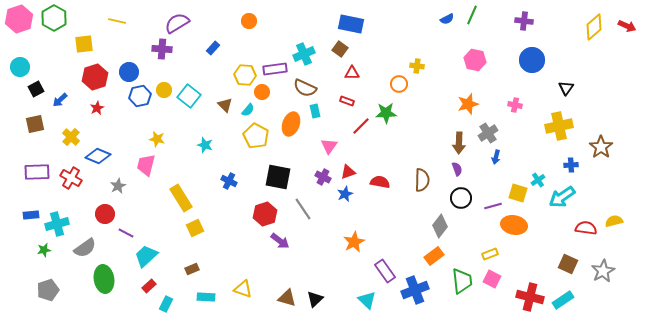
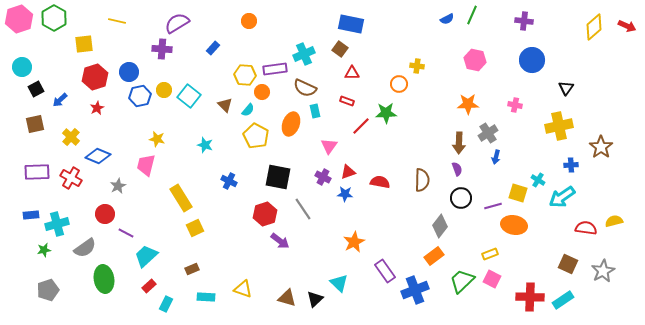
cyan circle at (20, 67): moved 2 px right
orange star at (468, 104): rotated 15 degrees clockwise
cyan cross at (538, 180): rotated 24 degrees counterclockwise
blue star at (345, 194): rotated 28 degrees clockwise
green trapezoid at (462, 281): rotated 128 degrees counterclockwise
red cross at (530, 297): rotated 12 degrees counterclockwise
cyan triangle at (367, 300): moved 28 px left, 17 px up
